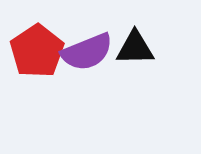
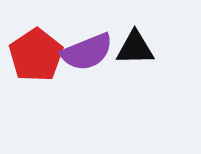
red pentagon: moved 1 px left, 4 px down
